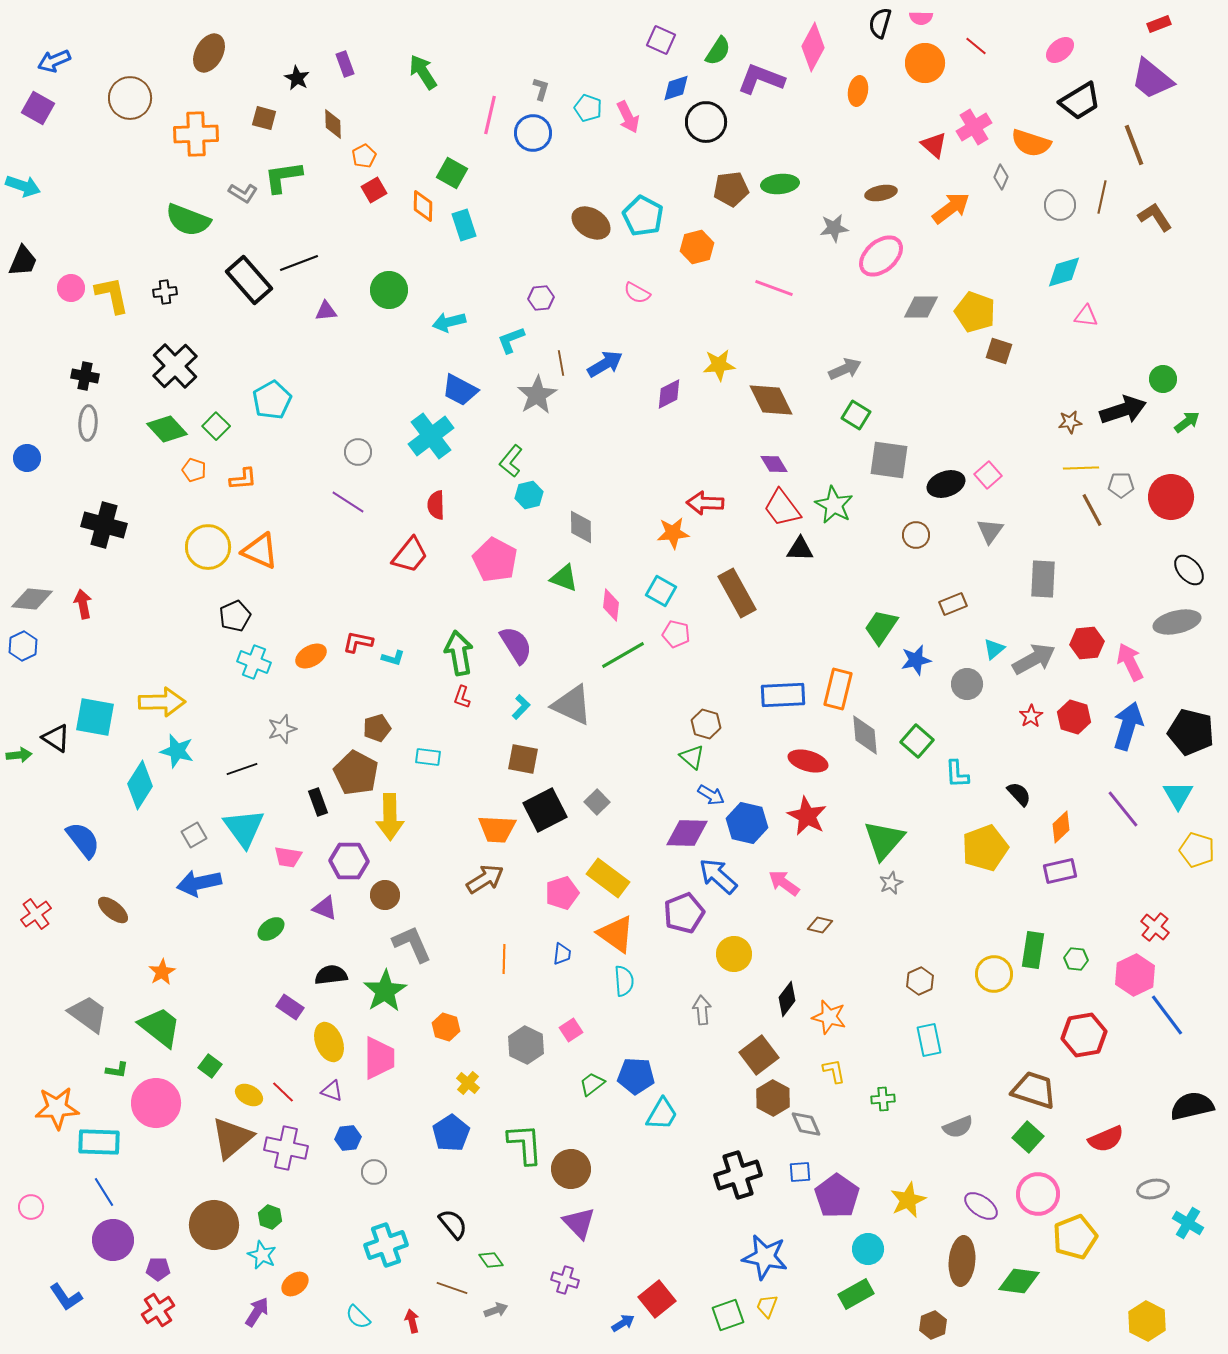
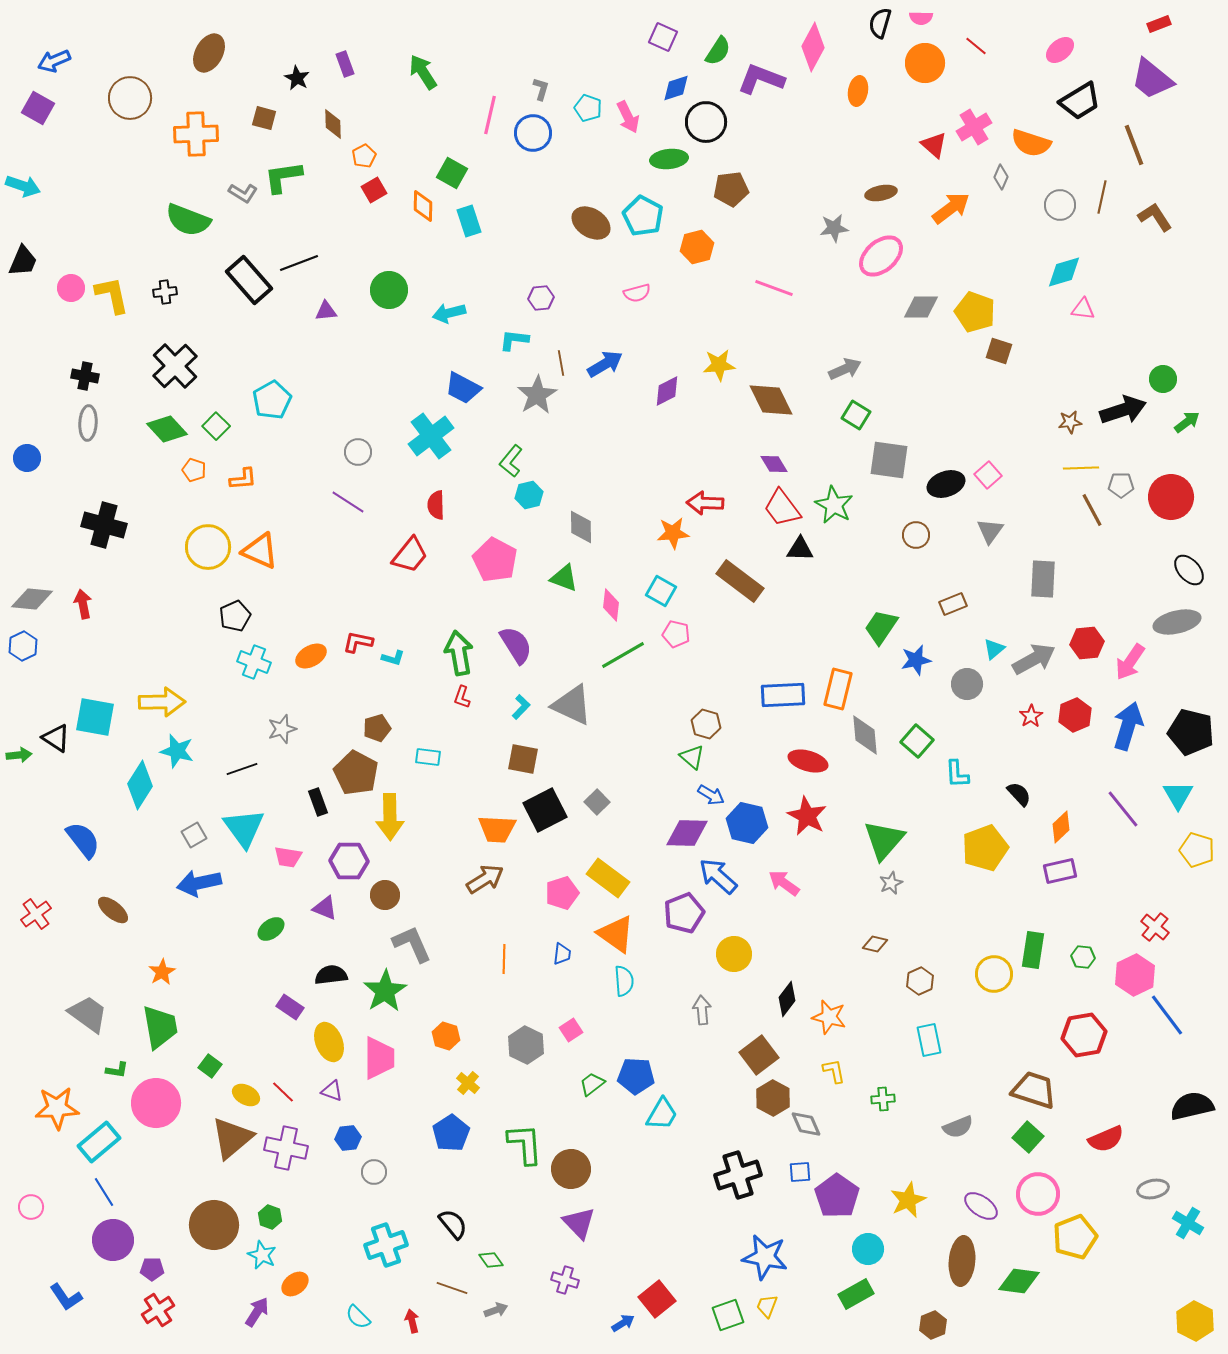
purple square at (661, 40): moved 2 px right, 3 px up
green ellipse at (780, 184): moved 111 px left, 25 px up
cyan rectangle at (464, 225): moved 5 px right, 4 px up
pink semicircle at (637, 293): rotated 44 degrees counterclockwise
pink triangle at (1086, 316): moved 3 px left, 7 px up
cyan arrow at (449, 322): moved 9 px up
cyan L-shape at (511, 340): moved 3 px right; rotated 28 degrees clockwise
blue trapezoid at (460, 390): moved 3 px right, 2 px up
purple diamond at (669, 394): moved 2 px left, 3 px up
brown rectangle at (737, 593): moved 3 px right, 12 px up; rotated 24 degrees counterclockwise
pink arrow at (1130, 662): rotated 120 degrees counterclockwise
red hexagon at (1074, 717): moved 1 px right, 2 px up; rotated 20 degrees clockwise
brown diamond at (820, 925): moved 55 px right, 19 px down
green hexagon at (1076, 959): moved 7 px right, 2 px up
green trapezoid at (160, 1027): rotated 42 degrees clockwise
orange hexagon at (446, 1027): moved 9 px down
yellow ellipse at (249, 1095): moved 3 px left
cyan rectangle at (99, 1142): rotated 42 degrees counterclockwise
purple pentagon at (158, 1269): moved 6 px left
yellow hexagon at (1147, 1321): moved 48 px right
